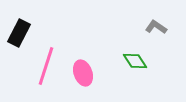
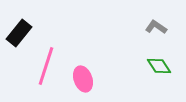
black rectangle: rotated 12 degrees clockwise
green diamond: moved 24 px right, 5 px down
pink ellipse: moved 6 px down
